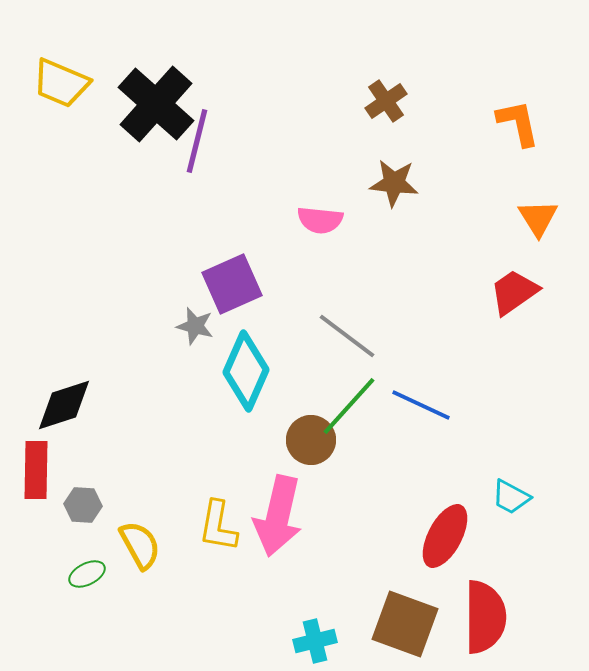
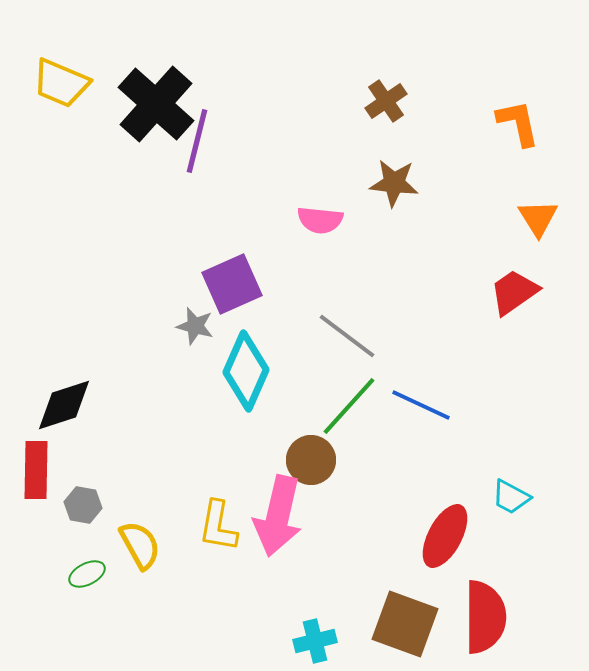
brown circle: moved 20 px down
gray hexagon: rotated 6 degrees clockwise
